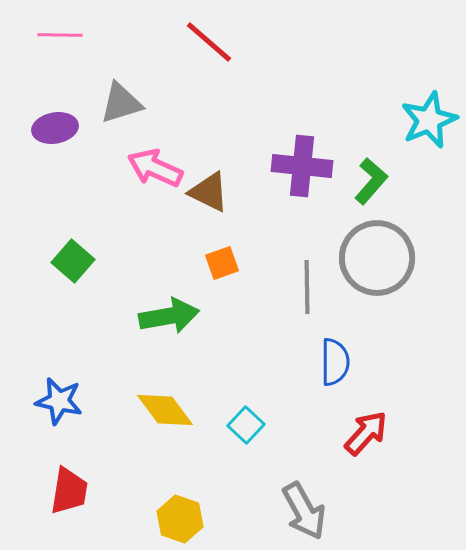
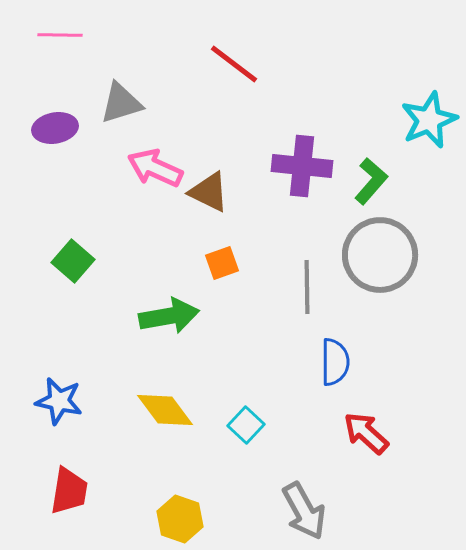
red line: moved 25 px right, 22 px down; rotated 4 degrees counterclockwise
gray circle: moved 3 px right, 3 px up
red arrow: rotated 90 degrees counterclockwise
